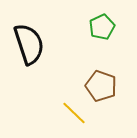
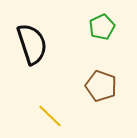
black semicircle: moved 3 px right
yellow line: moved 24 px left, 3 px down
